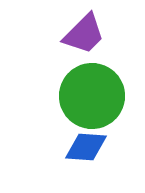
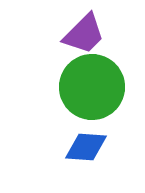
green circle: moved 9 px up
